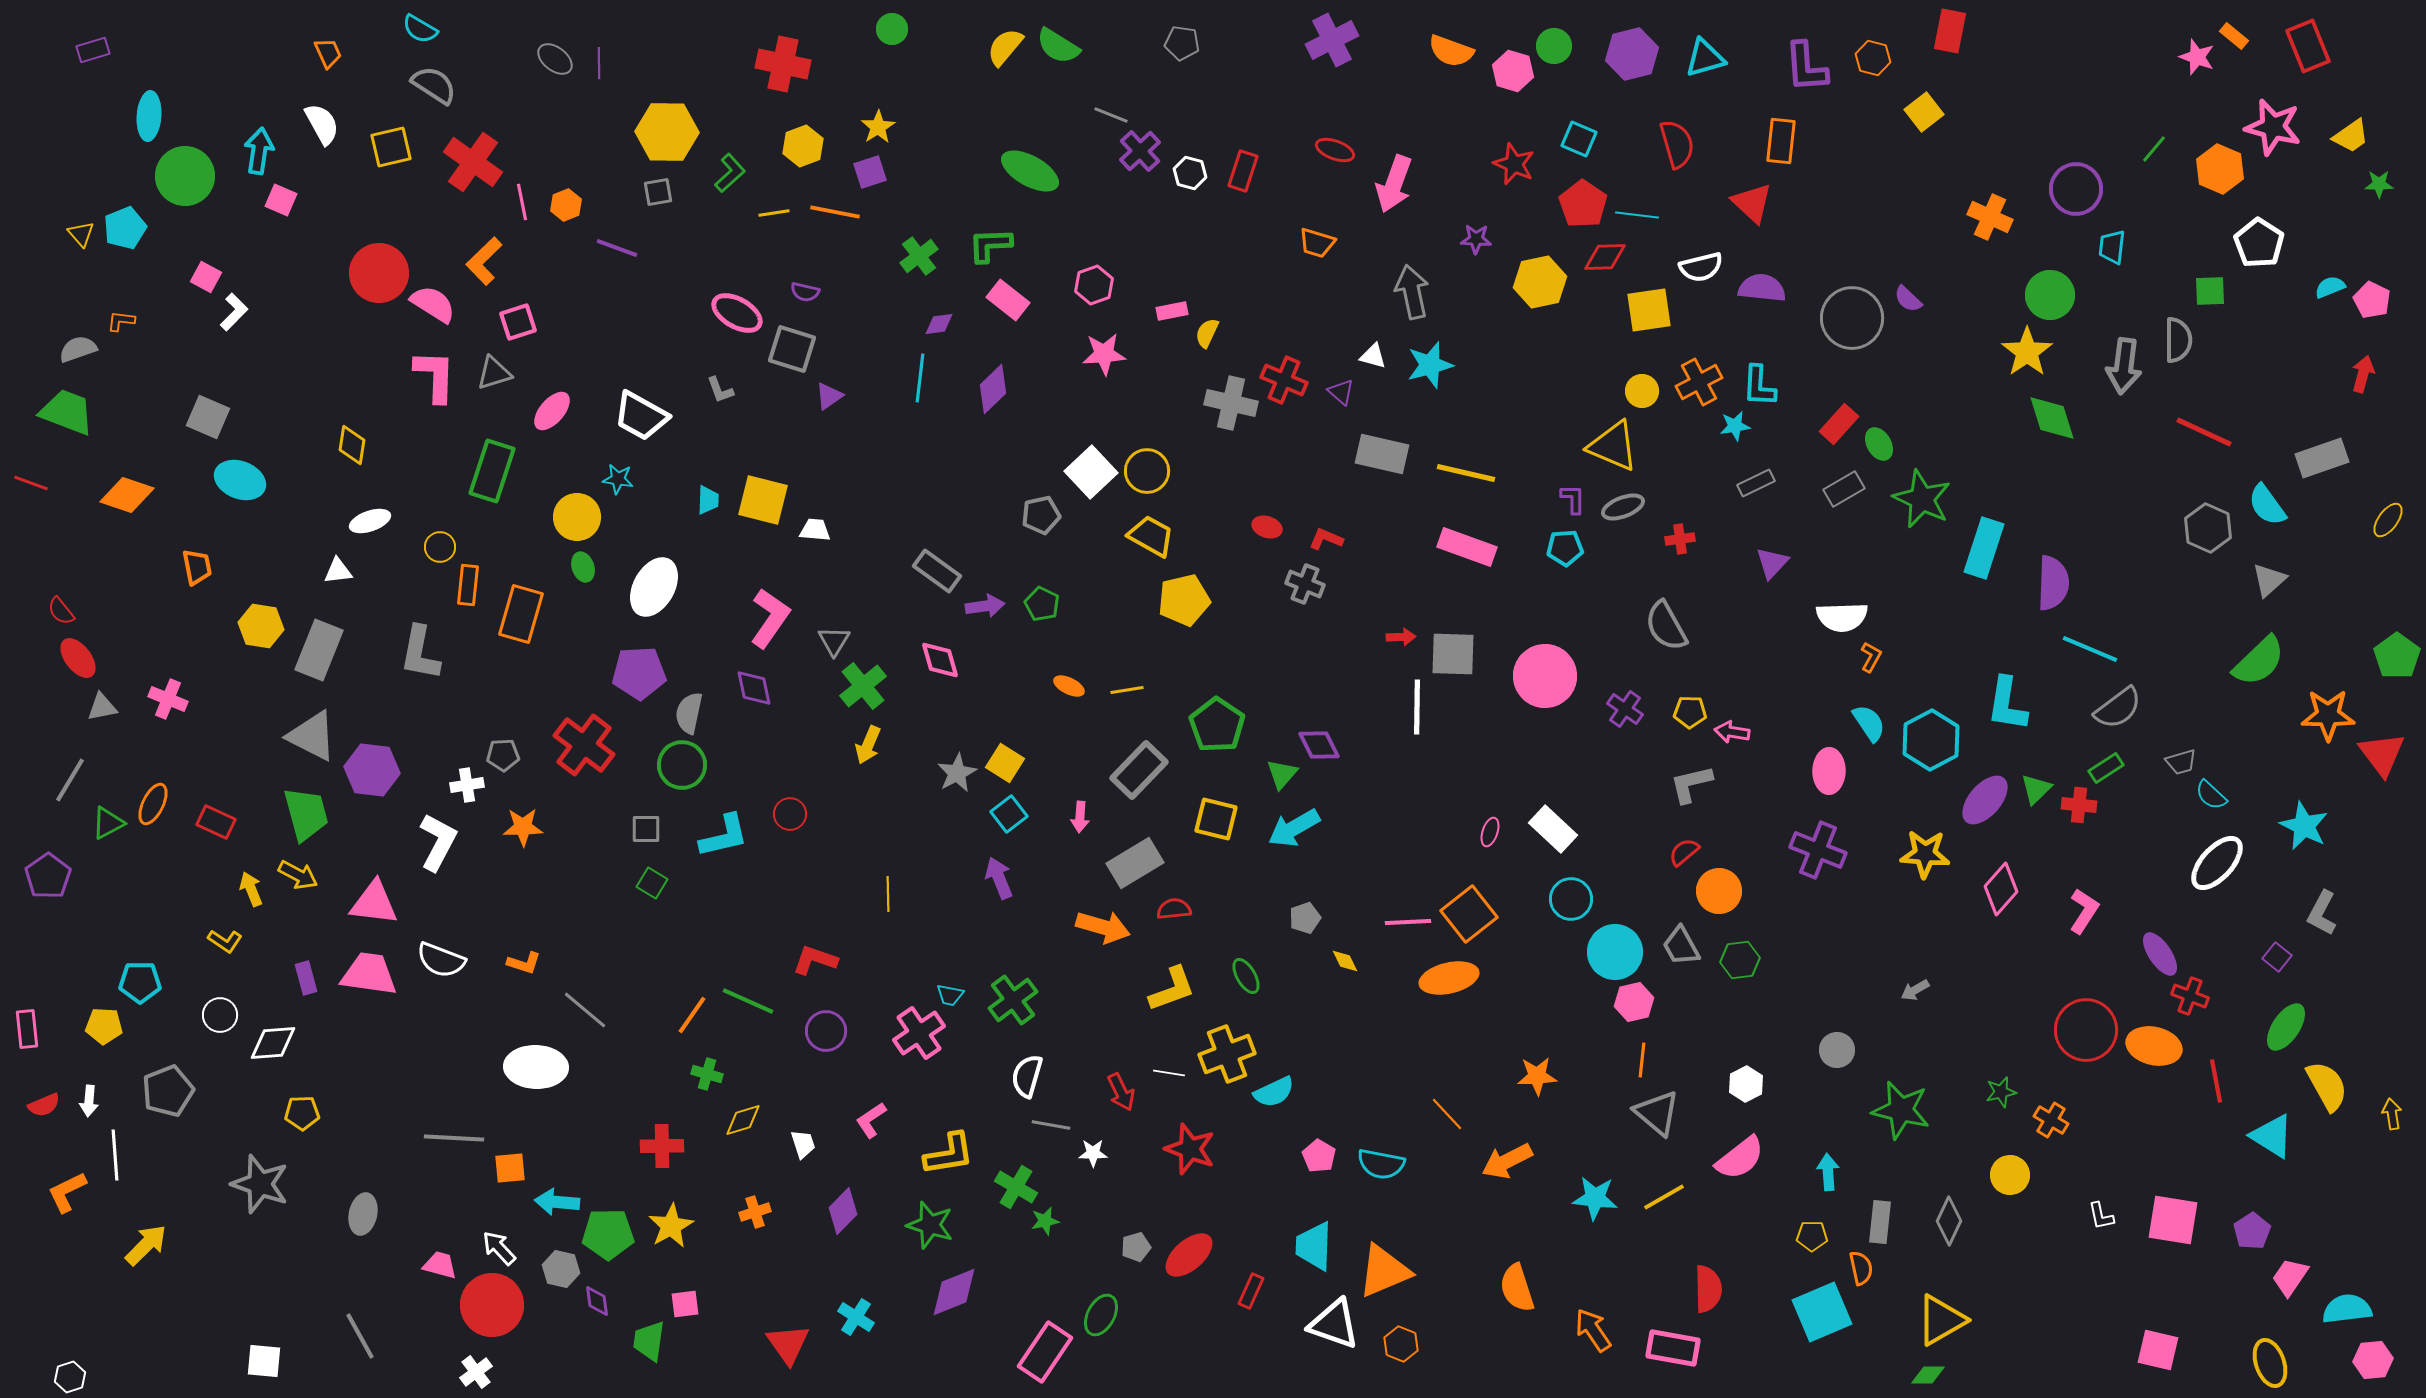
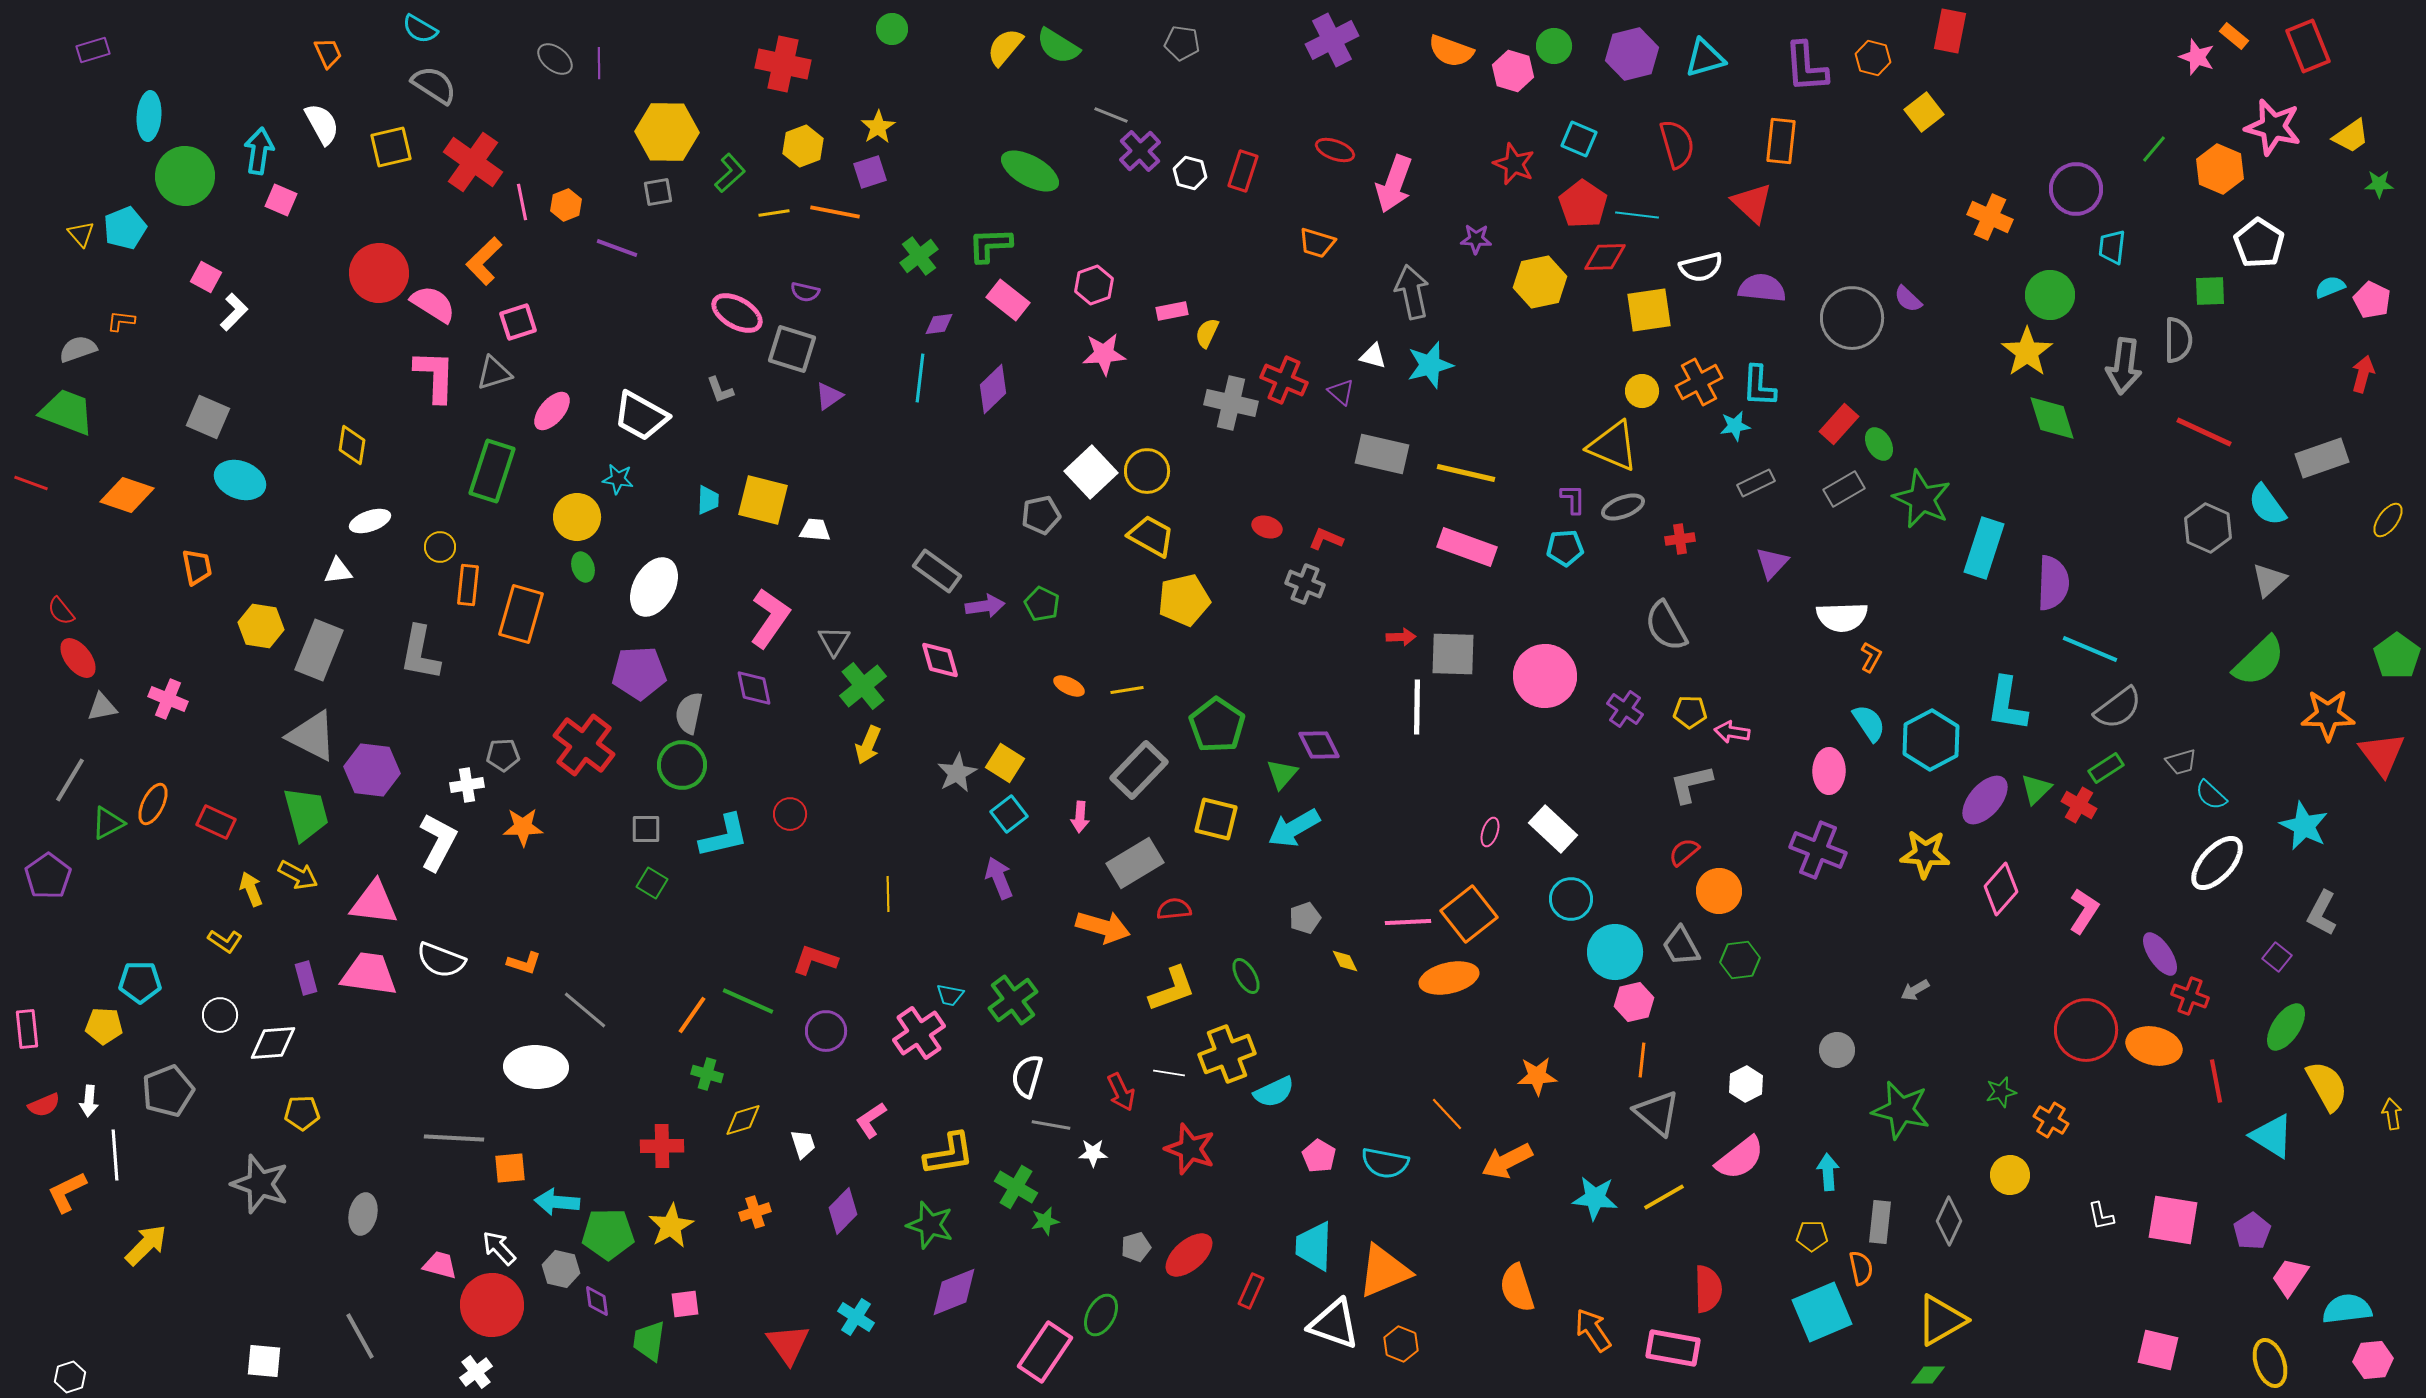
red cross at (2079, 805): rotated 24 degrees clockwise
cyan semicircle at (1381, 1164): moved 4 px right, 1 px up
